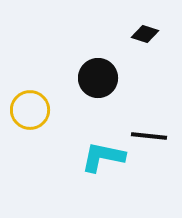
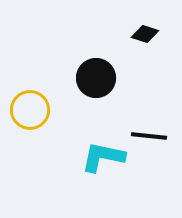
black circle: moved 2 px left
